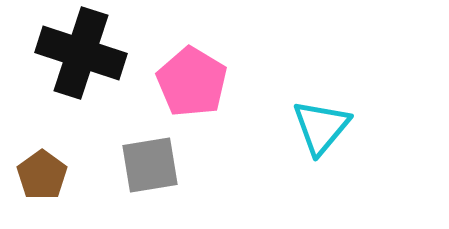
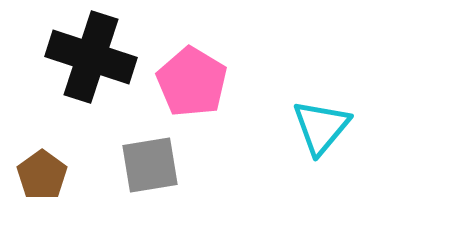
black cross: moved 10 px right, 4 px down
